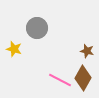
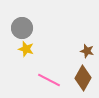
gray circle: moved 15 px left
yellow star: moved 12 px right
pink line: moved 11 px left
